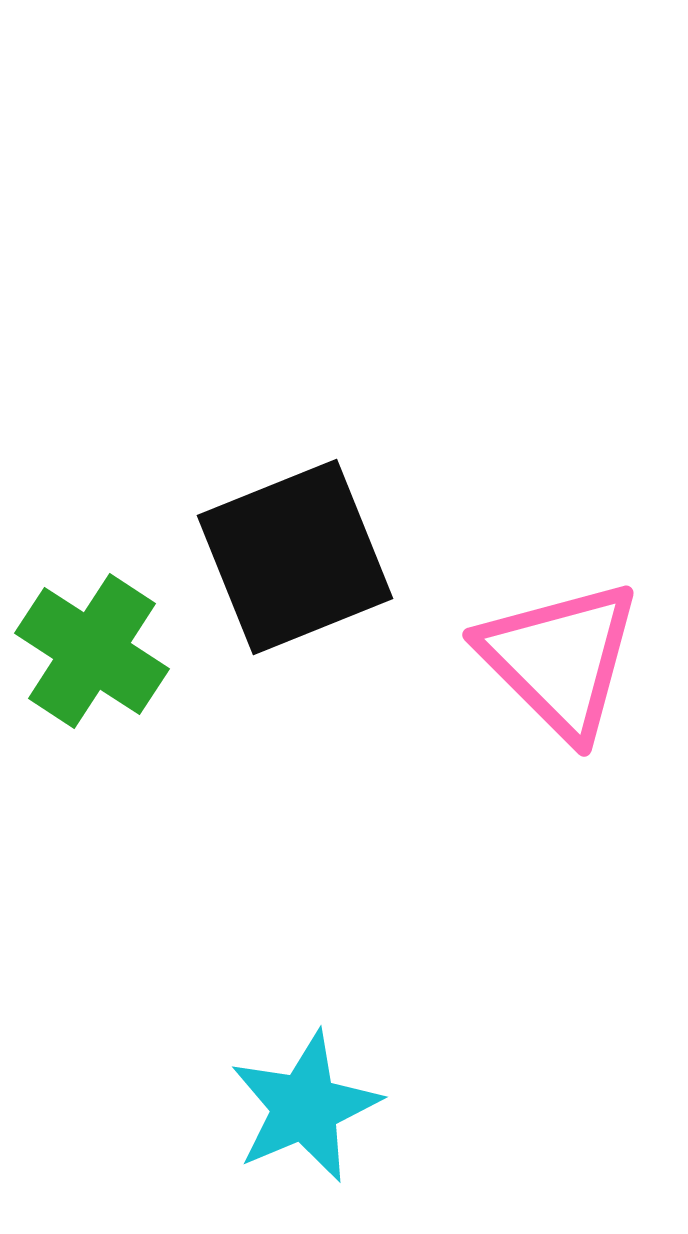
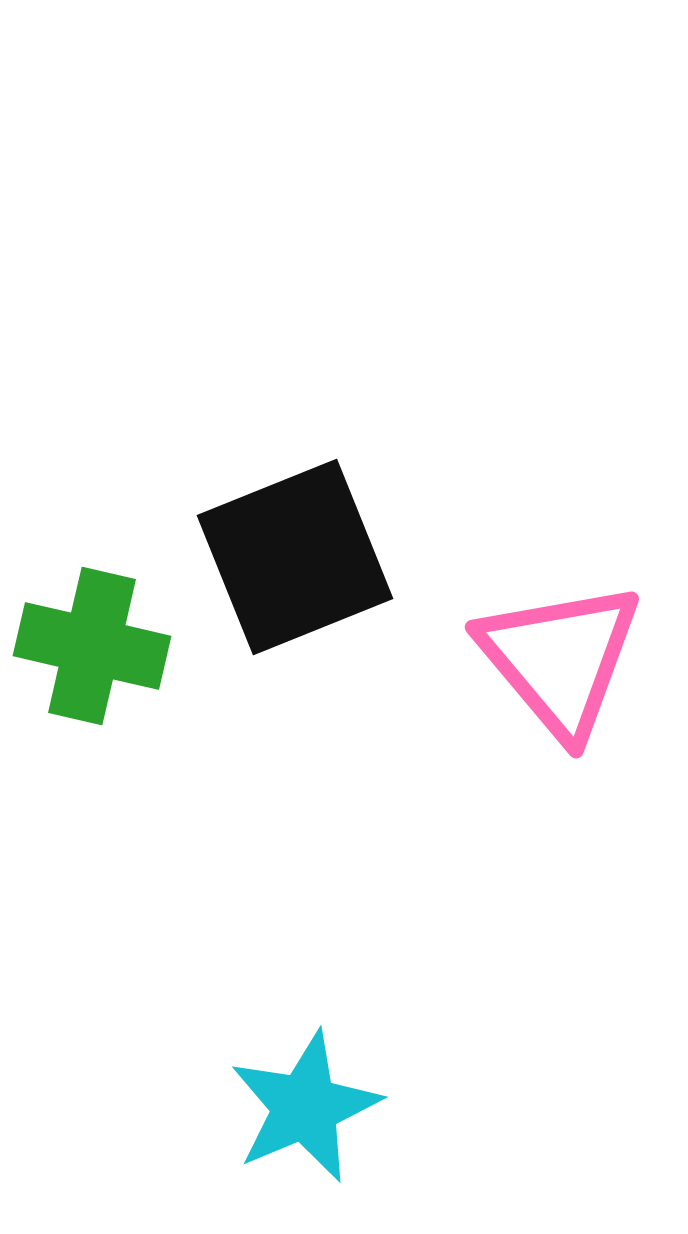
green cross: moved 5 px up; rotated 20 degrees counterclockwise
pink triangle: rotated 5 degrees clockwise
